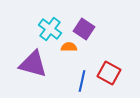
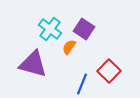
orange semicircle: rotated 56 degrees counterclockwise
red square: moved 2 px up; rotated 15 degrees clockwise
blue line: moved 3 px down; rotated 10 degrees clockwise
